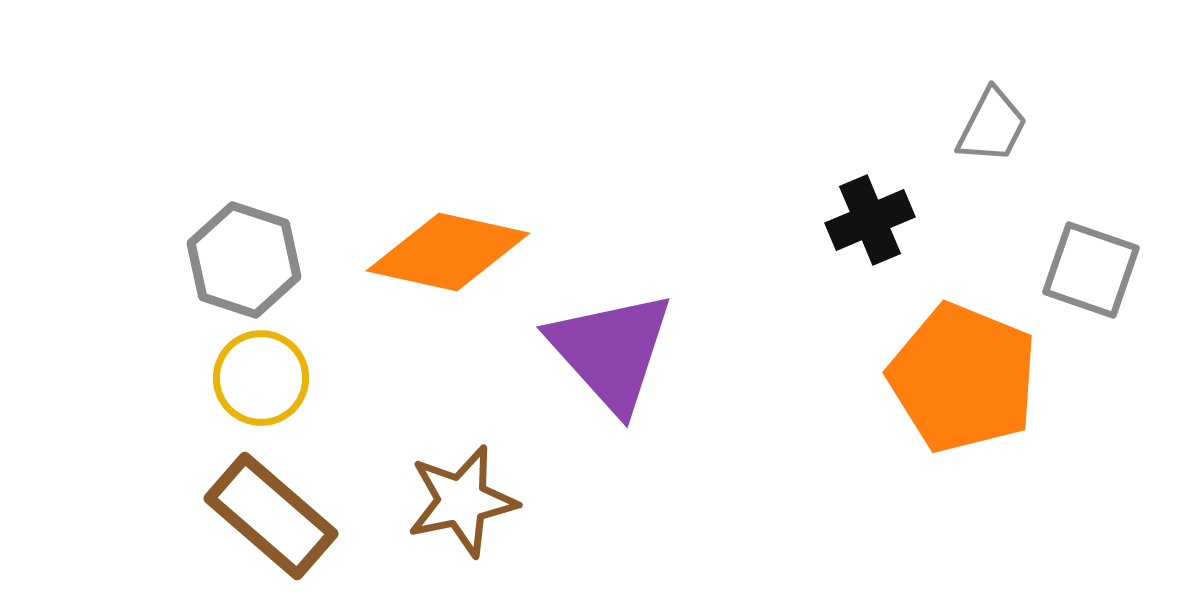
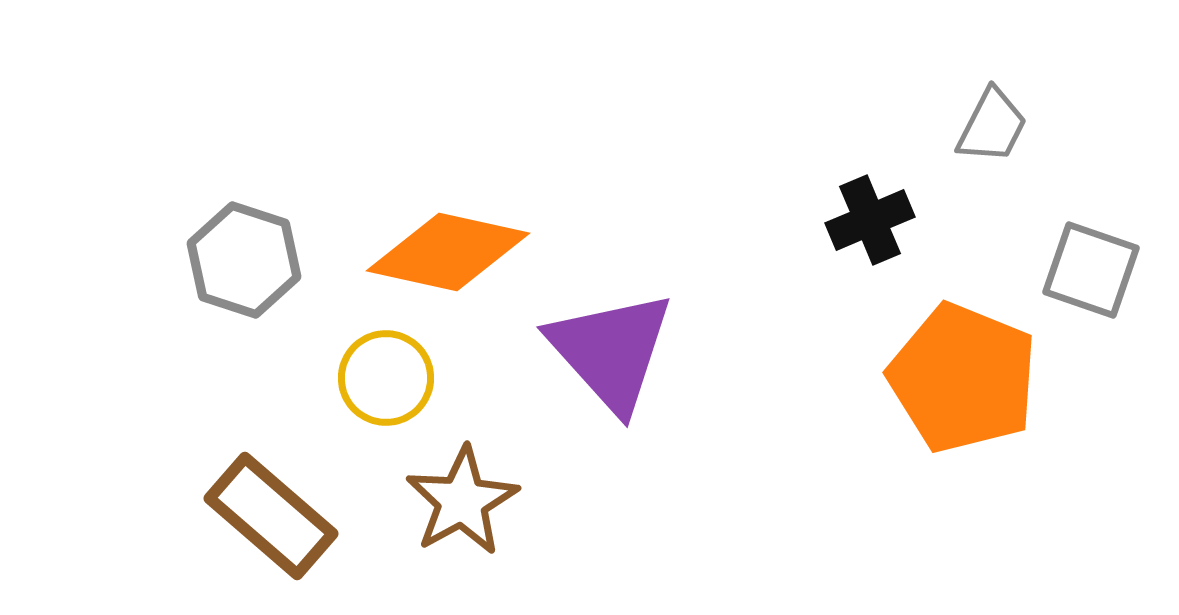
yellow circle: moved 125 px right
brown star: rotated 17 degrees counterclockwise
